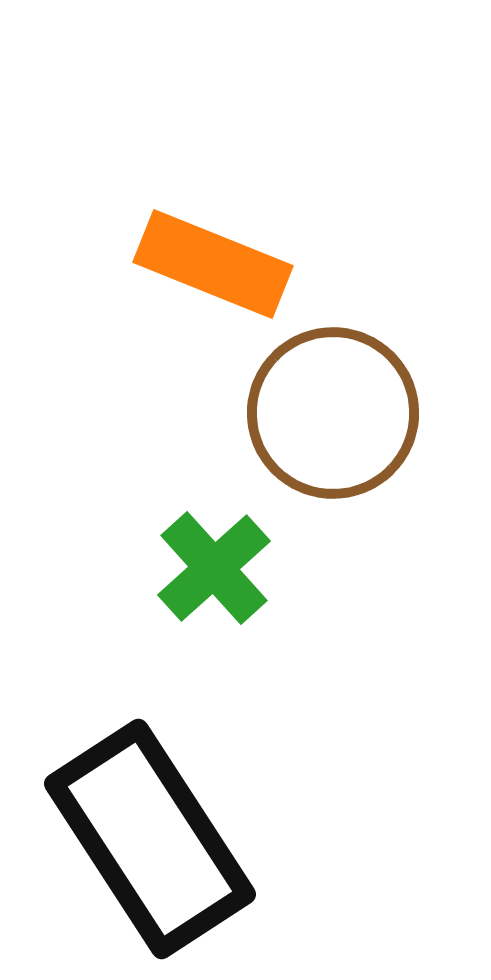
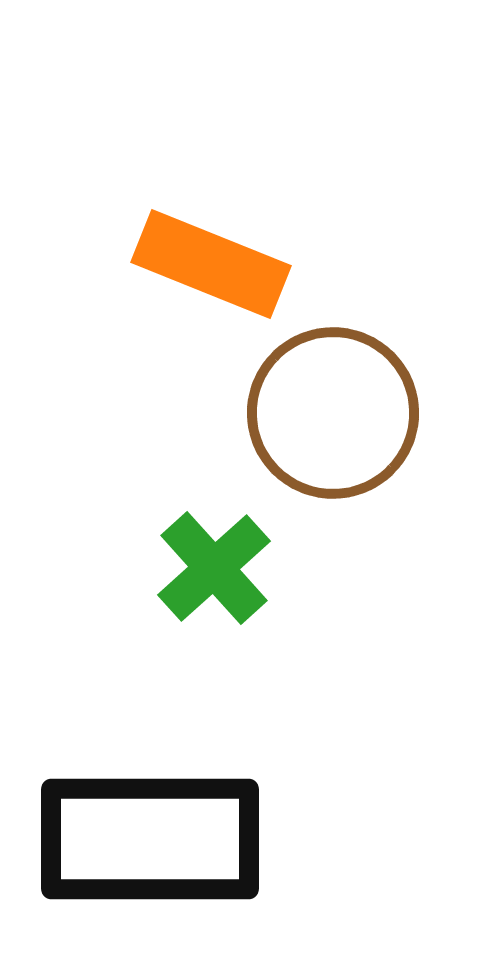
orange rectangle: moved 2 px left
black rectangle: rotated 57 degrees counterclockwise
